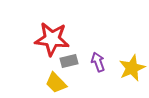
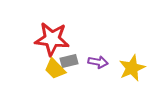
purple arrow: rotated 120 degrees clockwise
yellow trapezoid: moved 1 px left, 14 px up
